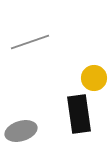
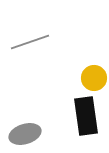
black rectangle: moved 7 px right, 2 px down
gray ellipse: moved 4 px right, 3 px down
